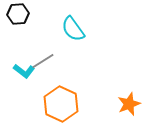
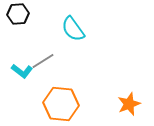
cyan L-shape: moved 2 px left
orange hexagon: rotated 20 degrees counterclockwise
